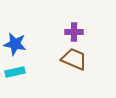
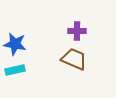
purple cross: moved 3 px right, 1 px up
cyan rectangle: moved 2 px up
